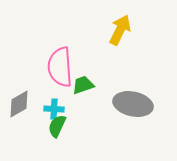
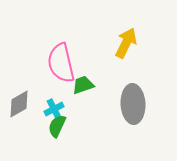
yellow arrow: moved 6 px right, 13 px down
pink semicircle: moved 1 px right, 4 px up; rotated 9 degrees counterclockwise
gray ellipse: rotated 75 degrees clockwise
cyan cross: rotated 30 degrees counterclockwise
